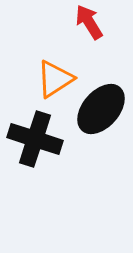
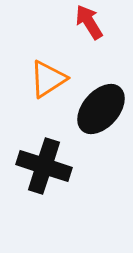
orange triangle: moved 7 px left
black cross: moved 9 px right, 27 px down
